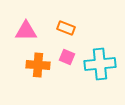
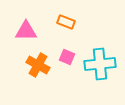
orange rectangle: moved 6 px up
orange cross: rotated 25 degrees clockwise
